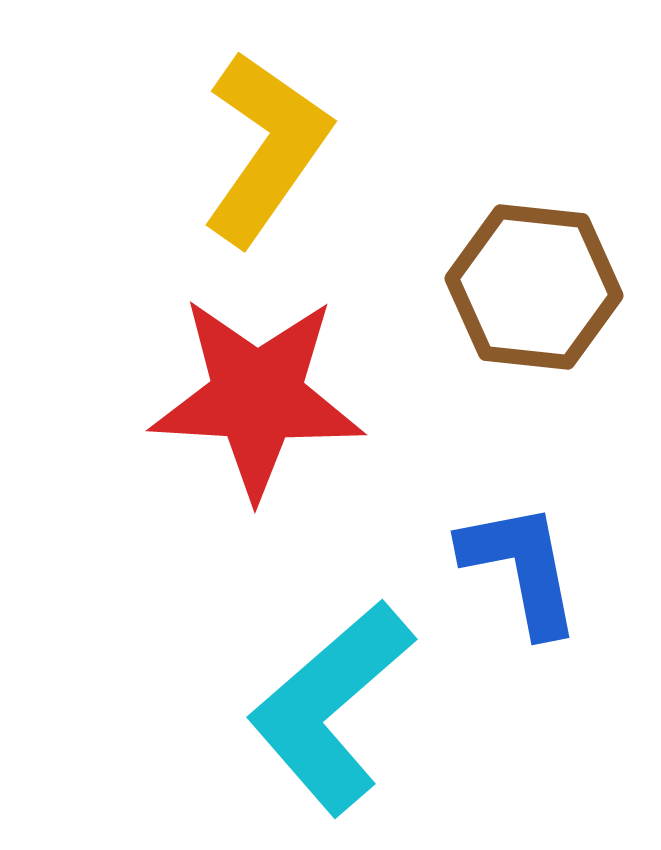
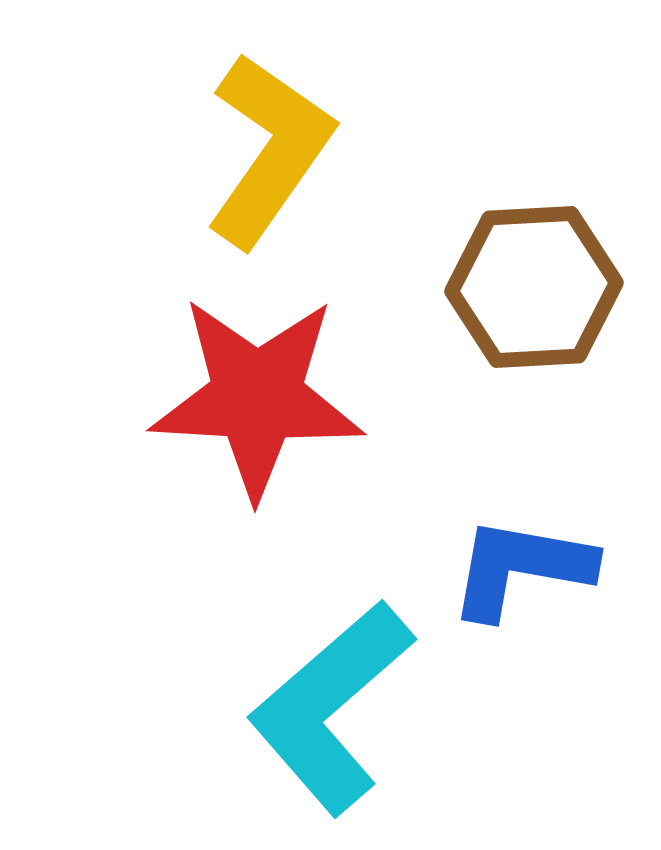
yellow L-shape: moved 3 px right, 2 px down
brown hexagon: rotated 9 degrees counterclockwise
blue L-shape: rotated 69 degrees counterclockwise
